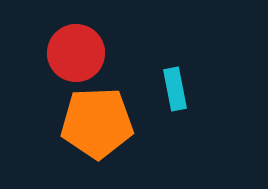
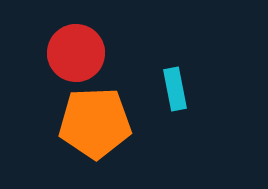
orange pentagon: moved 2 px left
